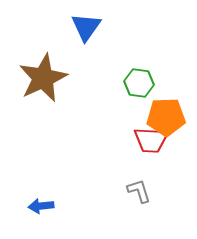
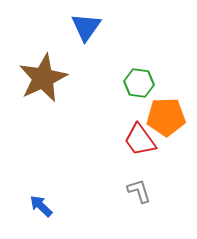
red trapezoid: moved 11 px left; rotated 51 degrees clockwise
blue arrow: rotated 50 degrees clockwise
